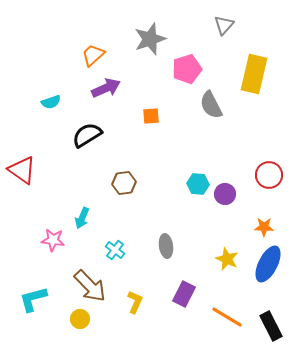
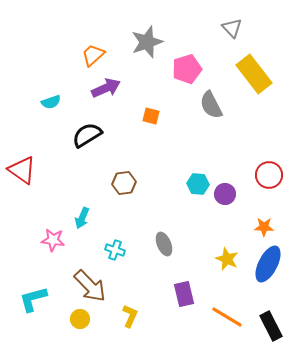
gray triangle: moved 8 px right, 3 px down; rotated 25 degrees counterclockwise
gray star: moved 3 px left, 3 px down
yellow rectangle: rotated 51 degrees counterclockwise
orange square: rotated 18 degrees clockwise
gray ellipse: moved 2 px left, 2 px up; rotated 15 degrees counterclockwise
cyan cross: rotated 18 degrees counterclockwise
purple rectangle: rotated 40 degrees counterclockwise
yellow L-shape: moved 5 px left, 14 px down
